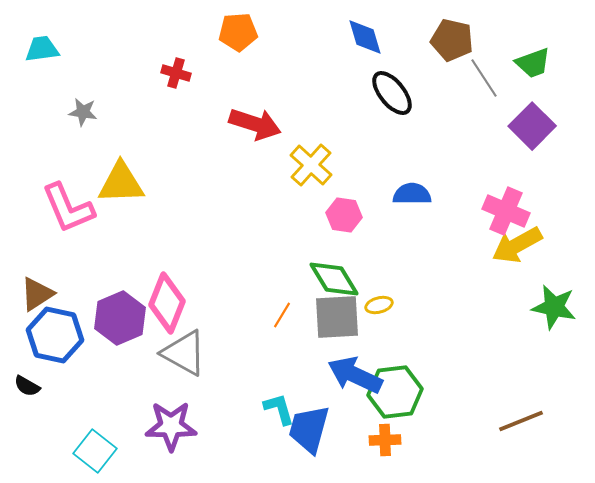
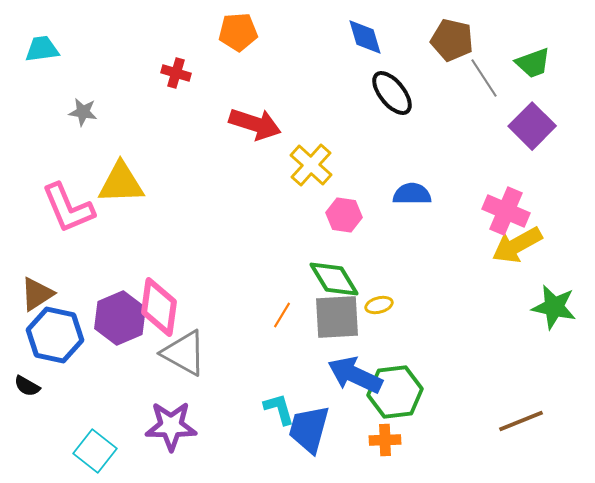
pink diamond: moved 8 px left, 4 px down; rotated 14 degrees counterclockwise
